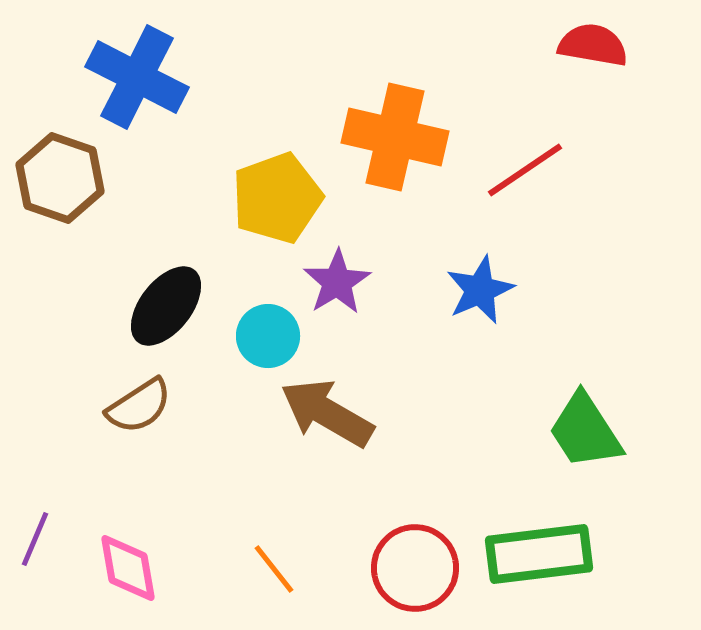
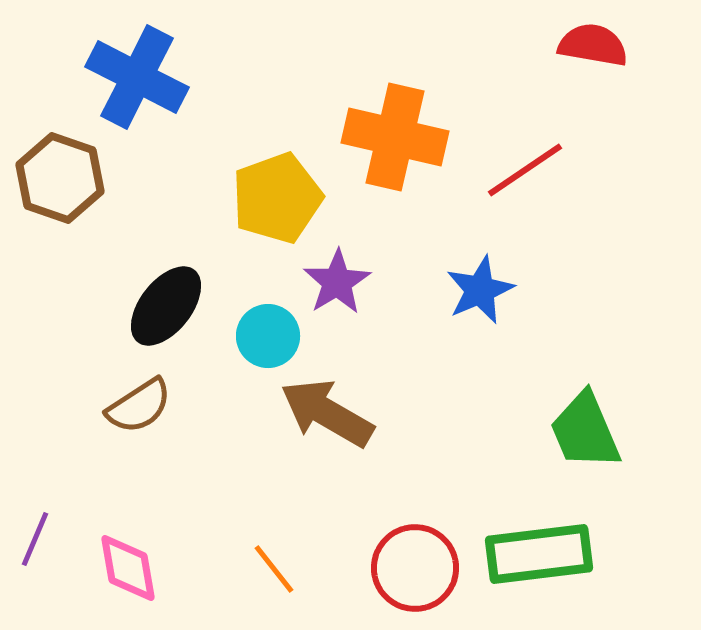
green trapezoid: rotated 10 degrees clockwise
